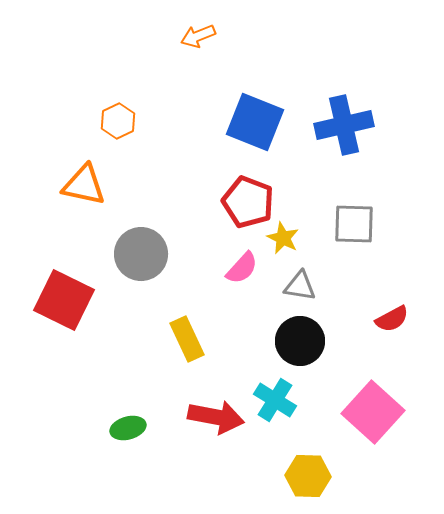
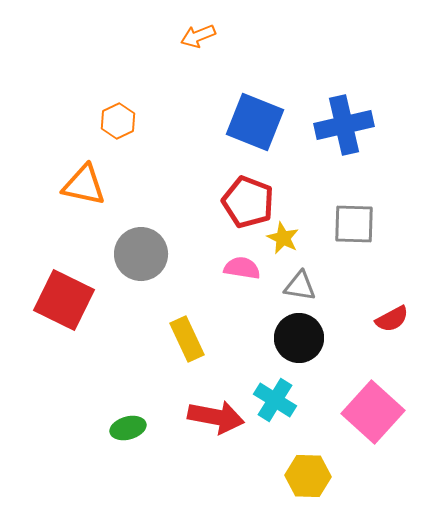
pink semicircle: rotated 123 degrees counterclockwise
black circle: moved 1 px left, 3 px up
